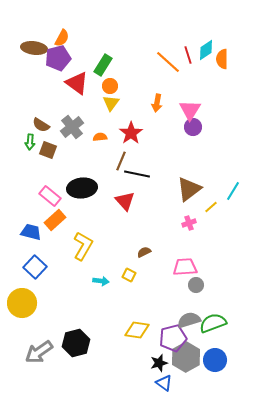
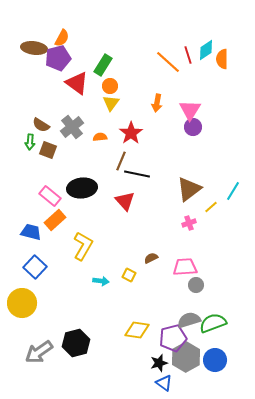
brown semicircle at (144, 252): moved 7 px right, 6 px down
